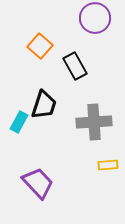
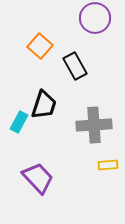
gray cross: moved 3 px down
purple trapezoid: moved 5 px up
